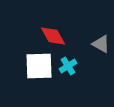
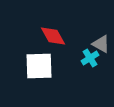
cyan cross: moved 22 px right, 8 px up
